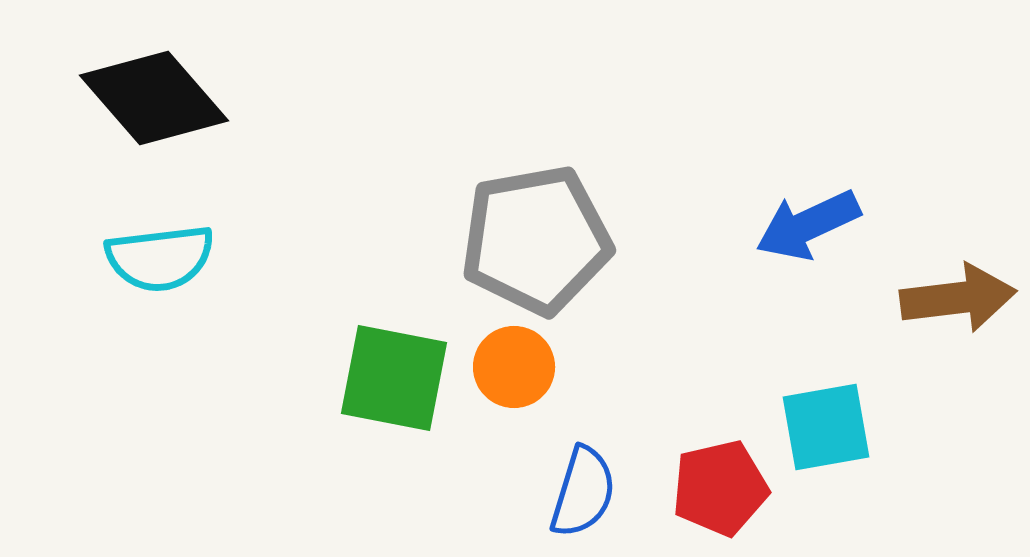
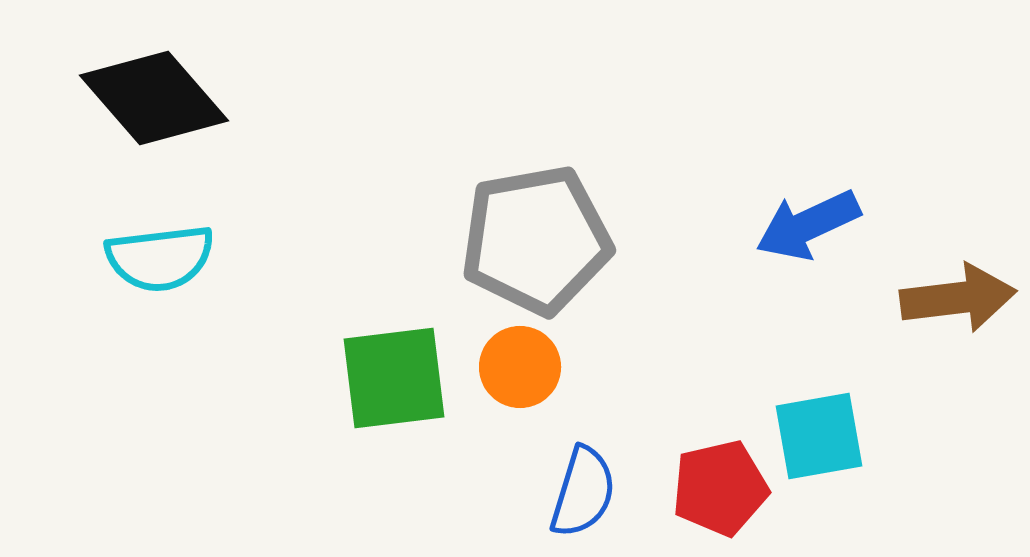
orange circle: moved 6 px right
green square: rotated 18 degrees counterclockwise
cyan square: moved 7 px left, 9 px down
